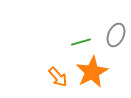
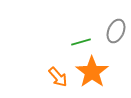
gray ellipse: moved 4 px up
orange star: rotated 8 degrees counterclockwise
